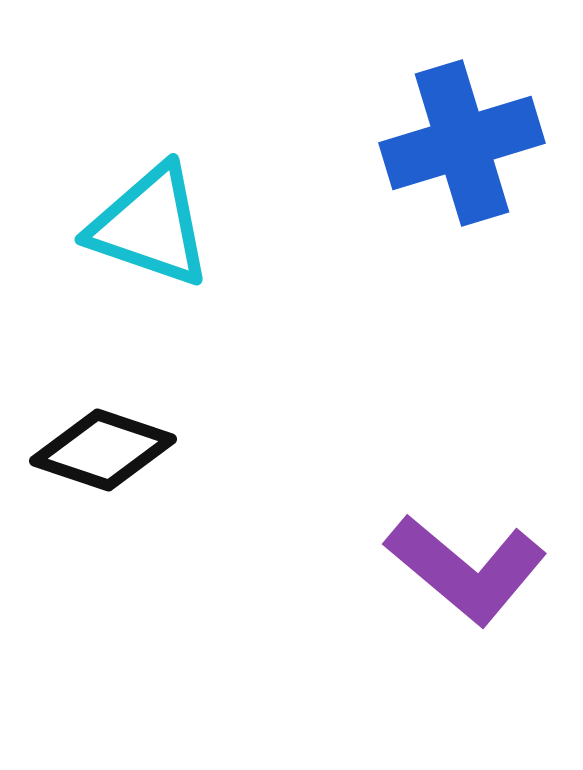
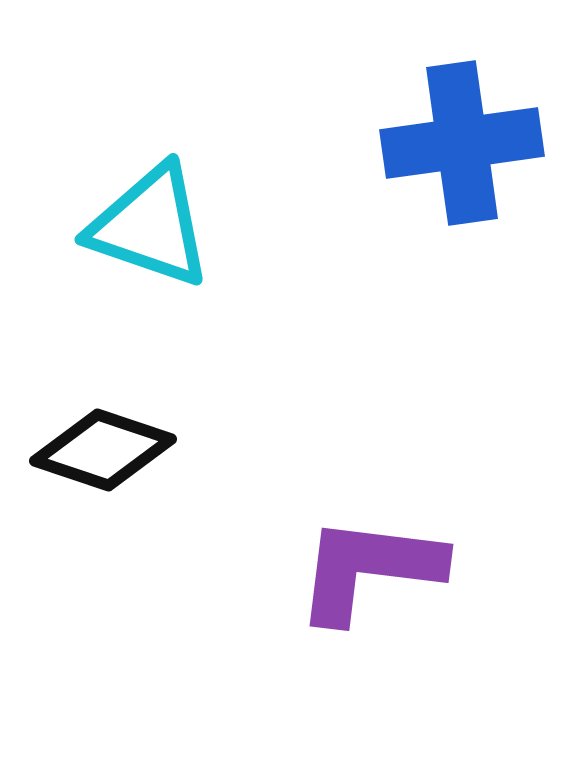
blue cross: rotated 9 degrees clockwise
purple L-shape: moved 97 px left; rotated 147 degrees clockwise
